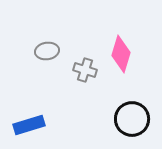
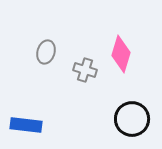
gray ellipse: moved 1 px left, 1 px down; rotated 65 degrees counterclockwise
blue rectangle: moved 3 px left; rotated 24 degrees clockwise
